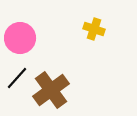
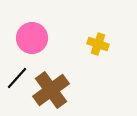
yellow cross: moved 4 px right, 15 px down
pink circle: moved 12 px right
